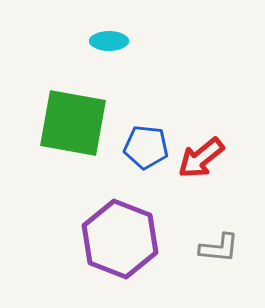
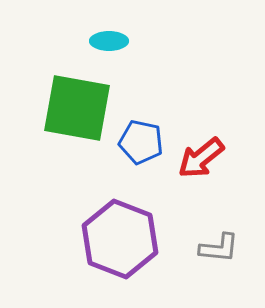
green square: moved 4 px right, 15 px up
blue pentagon: moved 5 px left, 5 px up; rotated 6 degrees clockwise
